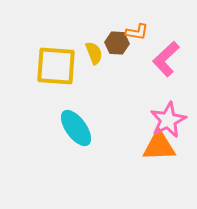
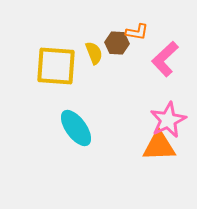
pink L-shape: moved 1 px left
